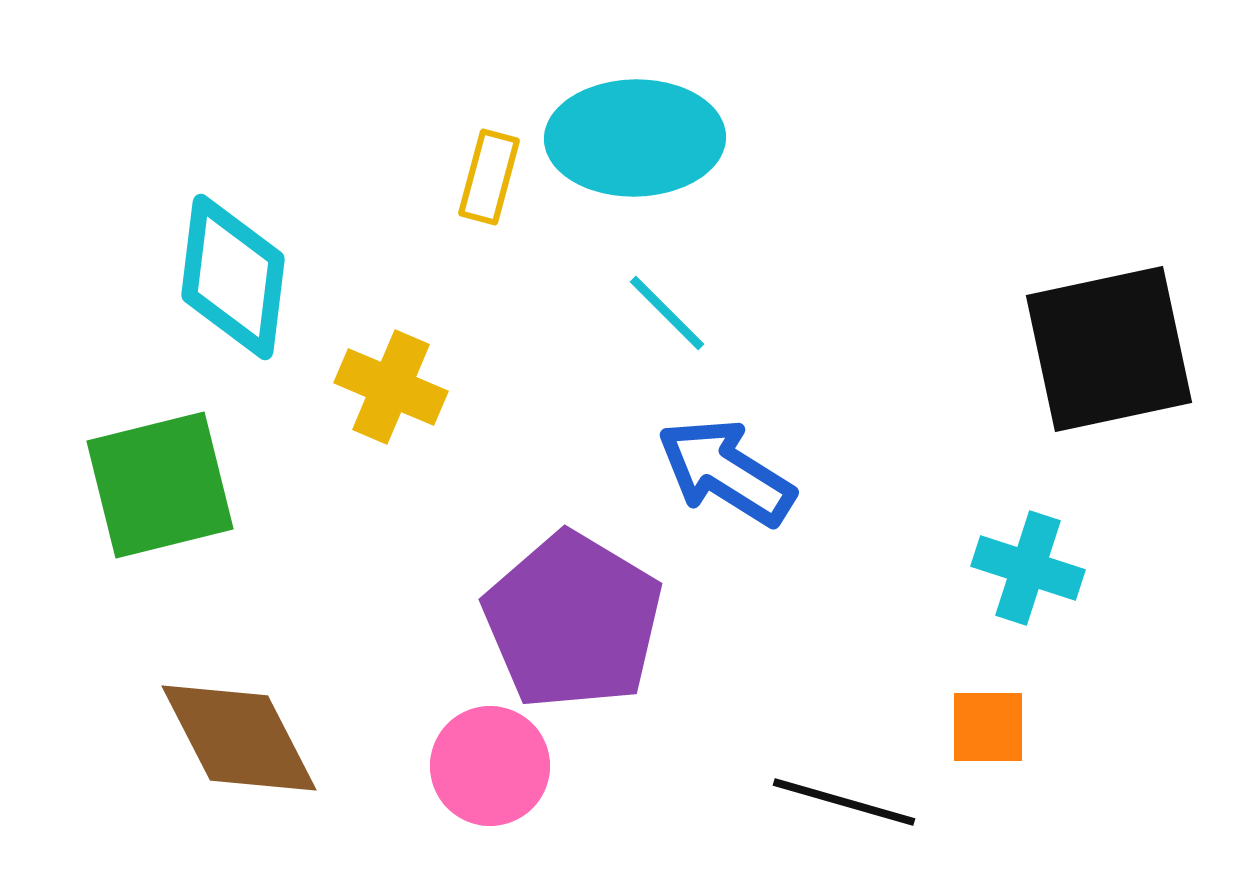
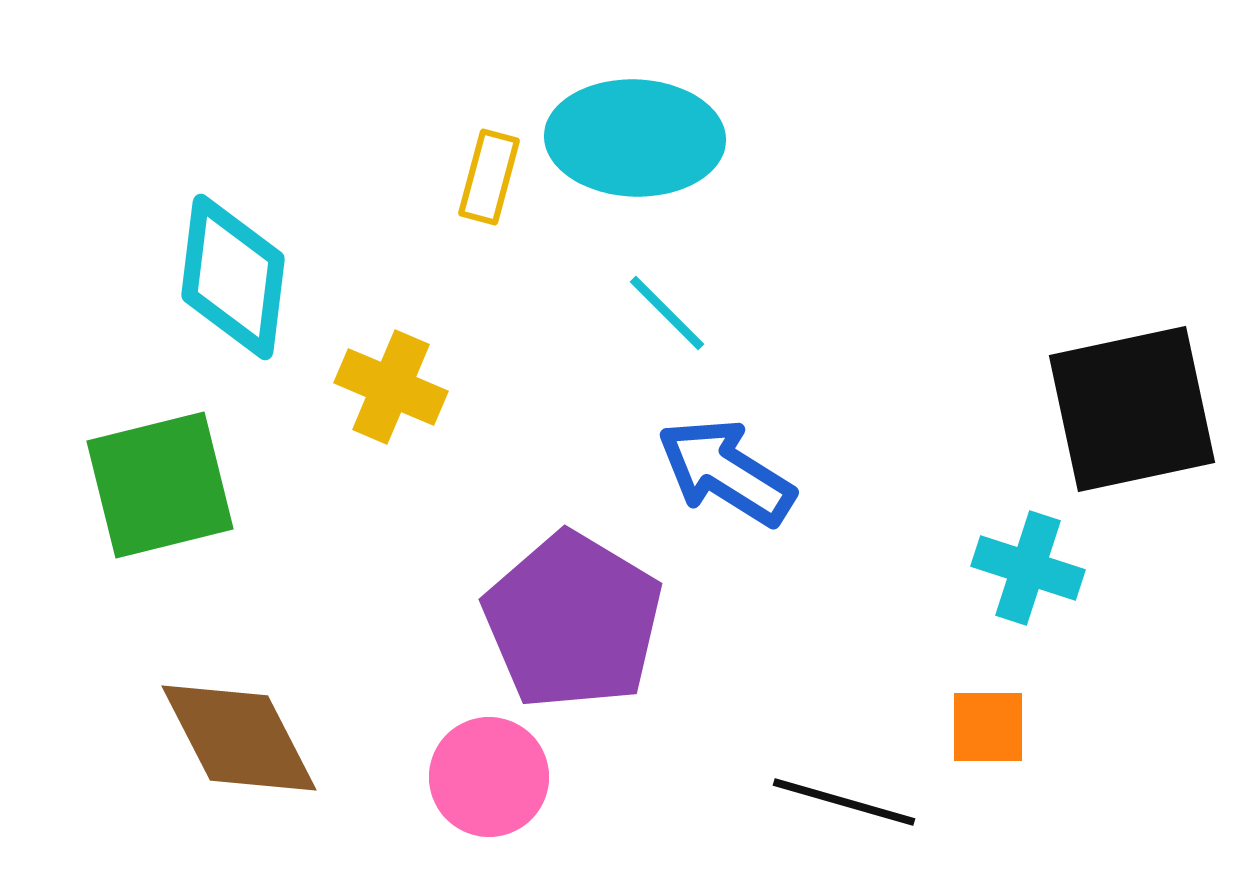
cyan ellipse: rotated 3 degrees clockwise
black square: moved 23 px right, 60 px down
pink circle: moved 1 px left, 11 px down
